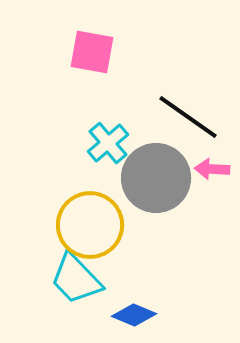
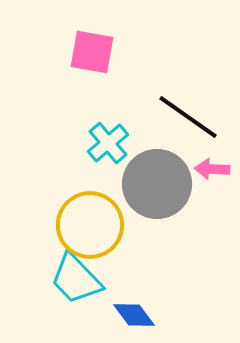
gray circle: moved 1 px right, 6 px down
blue diamond: rotated 30 degrees clockwise
